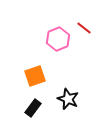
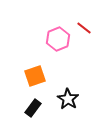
black star: rotated 10 degrees clockwise
